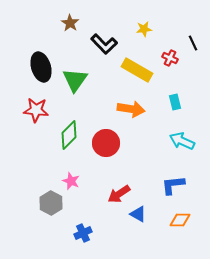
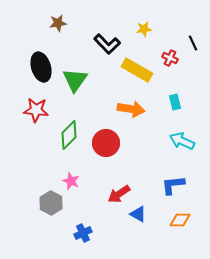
brown star: moved 12 px left; rotated 30 degrees clockwise
black L-shape: moved 3 px right
